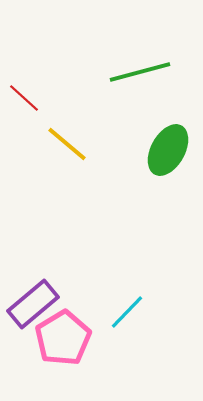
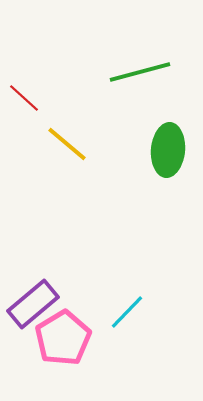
green ellipse: rotated 24 degrees counterclockwise
